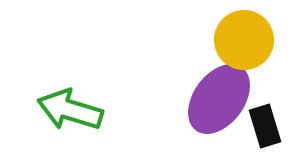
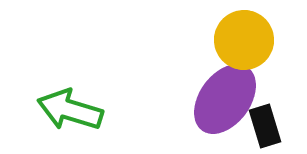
purple ellipse: moved 6 px right
